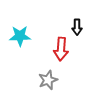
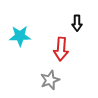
black arrow: moved 4 px up
gray star: moved 2 px right
